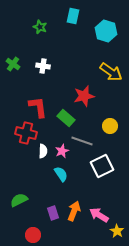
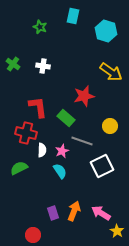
white semicircle: moved 1 px left, 1 px up
cyan semicircle: moved 1 px left, 3 px up
green semicircle: moved 32 px up
pink arrow: moved 2 px right, 2 px up
